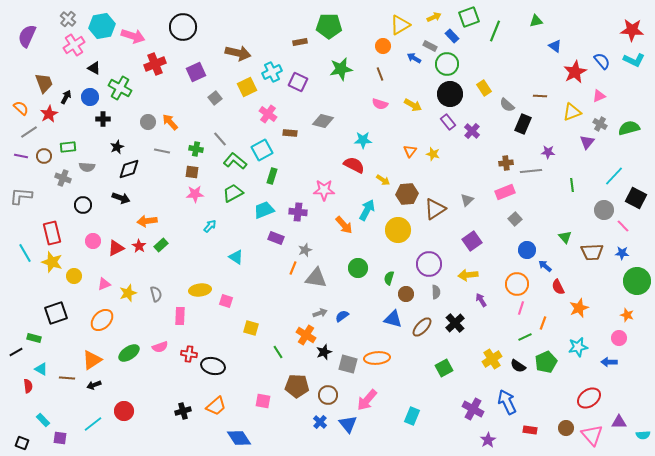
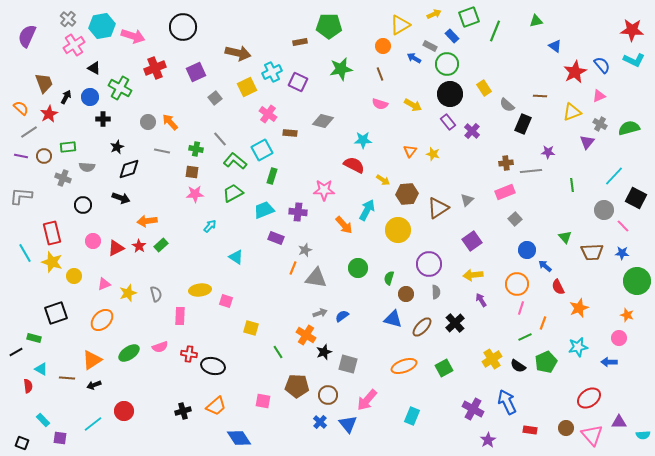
yellow arrow at (434, 17): moved 3 px up
blue semicircle at (602, 61): moved 4 px down
red cross at (155, 64): moved 4 px down
brown triangle at (435, 209): moved 3 px right, 1 px up
yellow arrow at (468, 275): moved 5 px right
orange ellipse at (377, 358): moved 27 px right, 8 px down; rotated 15 degrees counterclockwise
